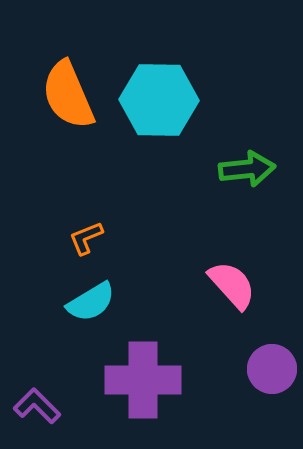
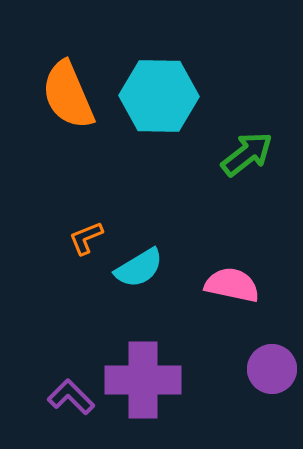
cyan hexagon: moved 4 px up
green arrow: moved 15 px up; rotated 32 degrees counterclockwise
pink semicircle: rotated 36 degrees counterclockwise
cyan semicircle: moved 48 px right, 34 px up
purple L-shape: moved 34 px right, 9 px up
